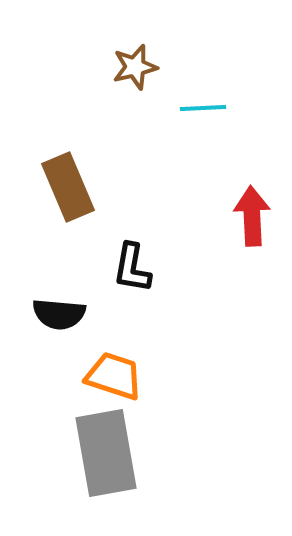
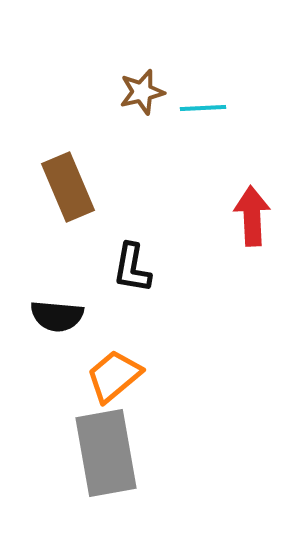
brown star: moved 7 px right, 25 px down
black semicircle: moved 2 px left, 2 px down
orange trapezoid: rotated 58 degrees counterclockwise
